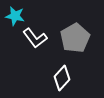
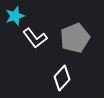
cyan star: rotated 30 degrees counterclockwise
gray pentagon: rotated 8 degrees clockwise
